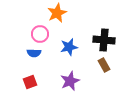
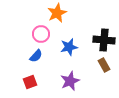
pink circle: moved 1 px right
blue semicircle: moved 2 px right, 3 px down; rotated 48 degrees counterclockwise
